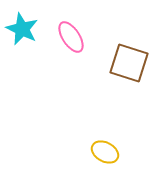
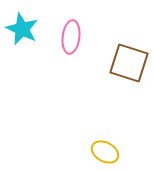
pink ellipse: rotated 40 degrees clockwise
